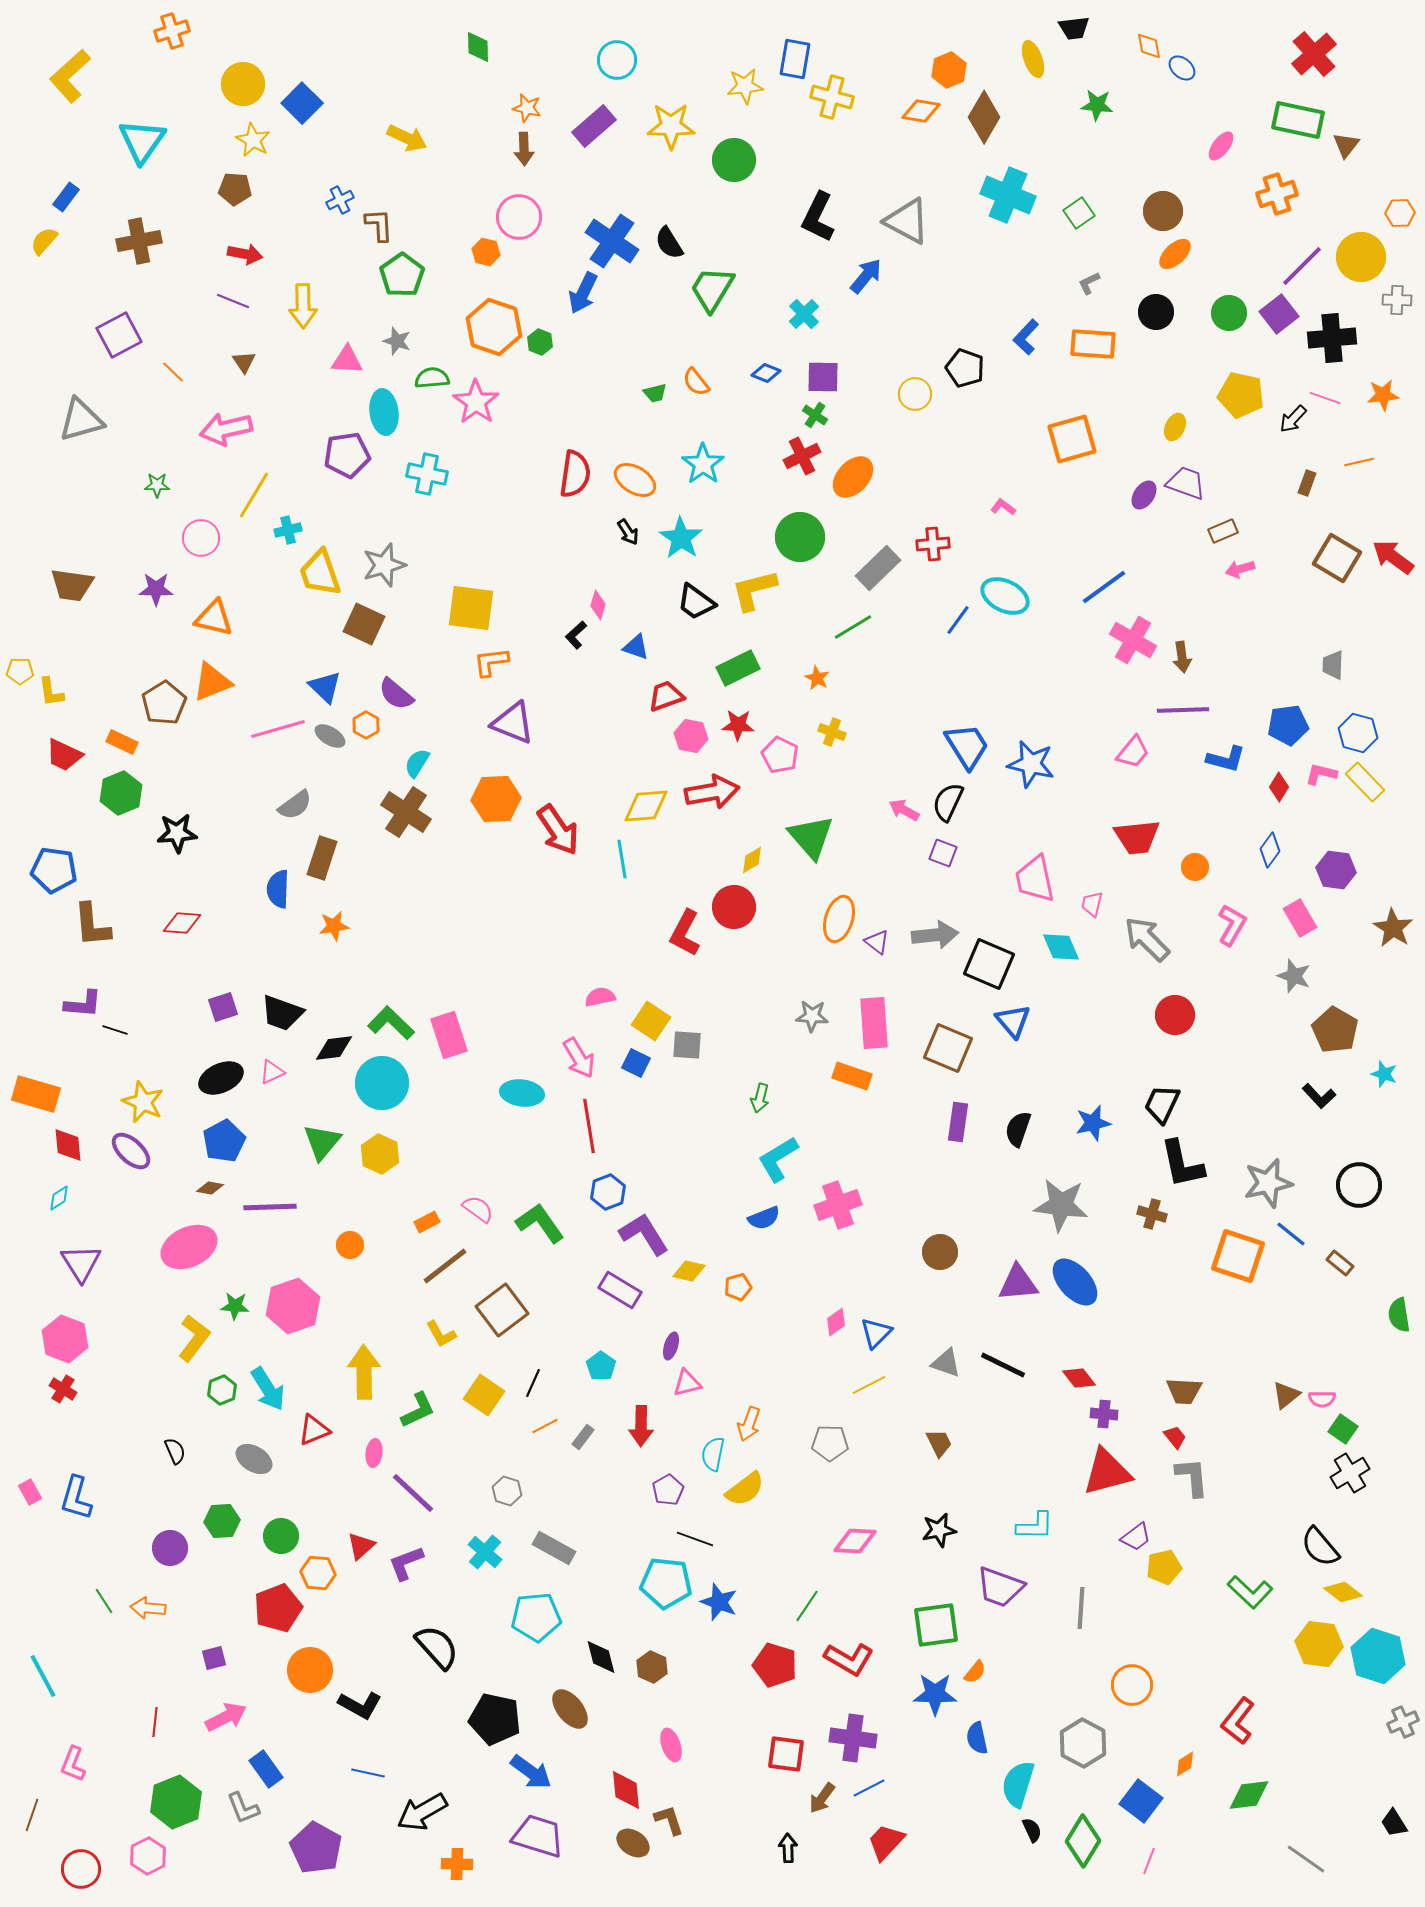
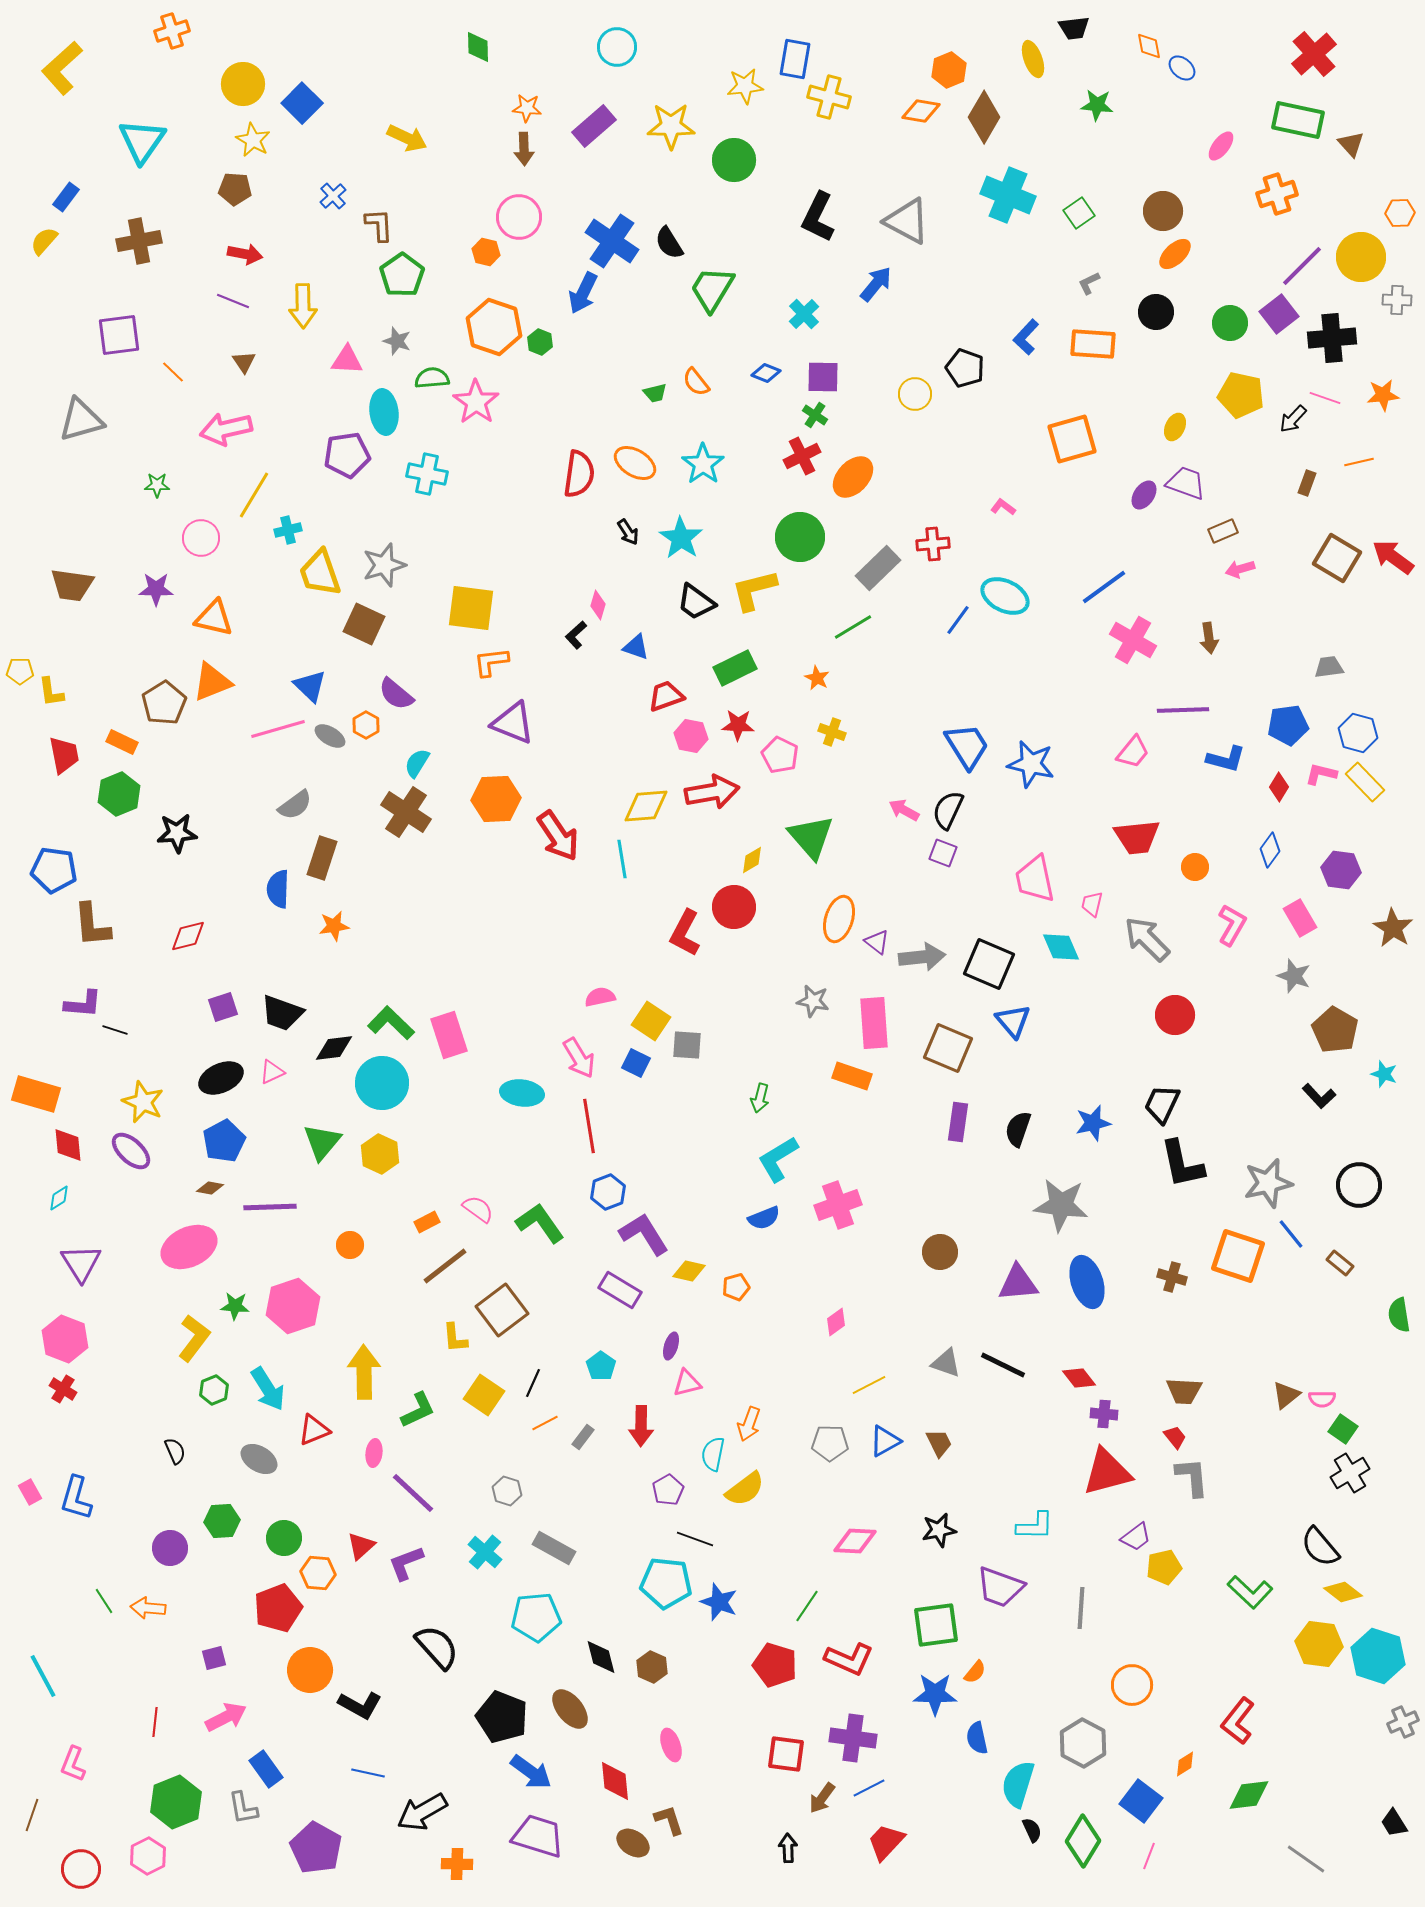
cyan circle at (617, 60): moved 13 px up
yellow L-shape at (70, 76): moved 8 px left, 8 px up
yellow cross at (832, 97): moved 3 px left
orange star at (527, 108): rotated 8 degrees counterclockwise
brown triangle at (1346, 145): moved 5 px right, 1 px up; rotated 20 degrees counterclockwise
blue cross at (340, 200): moved 7 px left, 4 px up; rotated 16 degrees counterclockwise
blue arrow at (866, 276): moved 10 px right, 8 px down
green circle at (1229, 313): moved 1 px right, 10 px down
purple square at (119, 335): rotated 21 degrees clockwise
red semicircle at (575, 474): moved 4 px right
orange ellipse at (635, 480): moved 17 px up
brown arrow at (1182, 657): moved 27 px right, 19 px up
gray trapezoid at (1333, 665): moved 4 px left, 2 px down; rotated 80 degrees clockwise
green rectangle at (738, 668): moved 3 px left
blue triangle at (325, 687): moved 15 px left, 1 px up
red trapezoid at (64, 755): rotated 126 degrees counterclockwise
green hexagon at (121, 793): moved 2 px left, 1 px down
black semicircle at (948, 802): moved 8 px down
red arrow at (558, 830): moved 6 px down
purple hexagon at (1336, 870): moved 5 px right
red diamond at (182, 923): moved 6 px right, 13 px down; rotated 18 degrees counterclockwise
gray arrow at (935, 935): moved 13 px left, 22 px down
gray star at (812, 1016): moved 1 px right, 15 px up; rotated 8 degrees clockwise
brown cross at (1152, 1214): moved 20 px right, 63 px down
blue line at (1291, 1234): rotated 12 degrees clockwise
blue ellipse at (1075, 1282): moved 12 px right; rotated 24 degrees clockwise
orange pentagon at (738, 1287): moved 2 px left
blue triangle at (876, 1333): moved 9 px right, 108 px down; rotated 16 degrees clockwise
yellow L-shape at (441, 1334): moved 14 px right, 4 px down; rotated 24 degrees clockwise
green hexagon at (222, 1390): moved 8 px left
orange line at (545, 1426): moved 3 px up
gray ellipse at (254, 1459): moved 5 px right
green circle at (281, 1536): moved 3 px right, 2 px down
red L-shape at (849, 1659): rotated 6 degrees counterclockwise
black pentagon at (495, 1719): moved 7 px right, 2 px up; rotated 9 degrees clockwise
red diamond at (626, 1790): moved 11 px left, 9 px up
gray L-shape at (243, 1808): rotated 12 degrees clockwise
pink line at (1149, 1861): moved 5 px up
